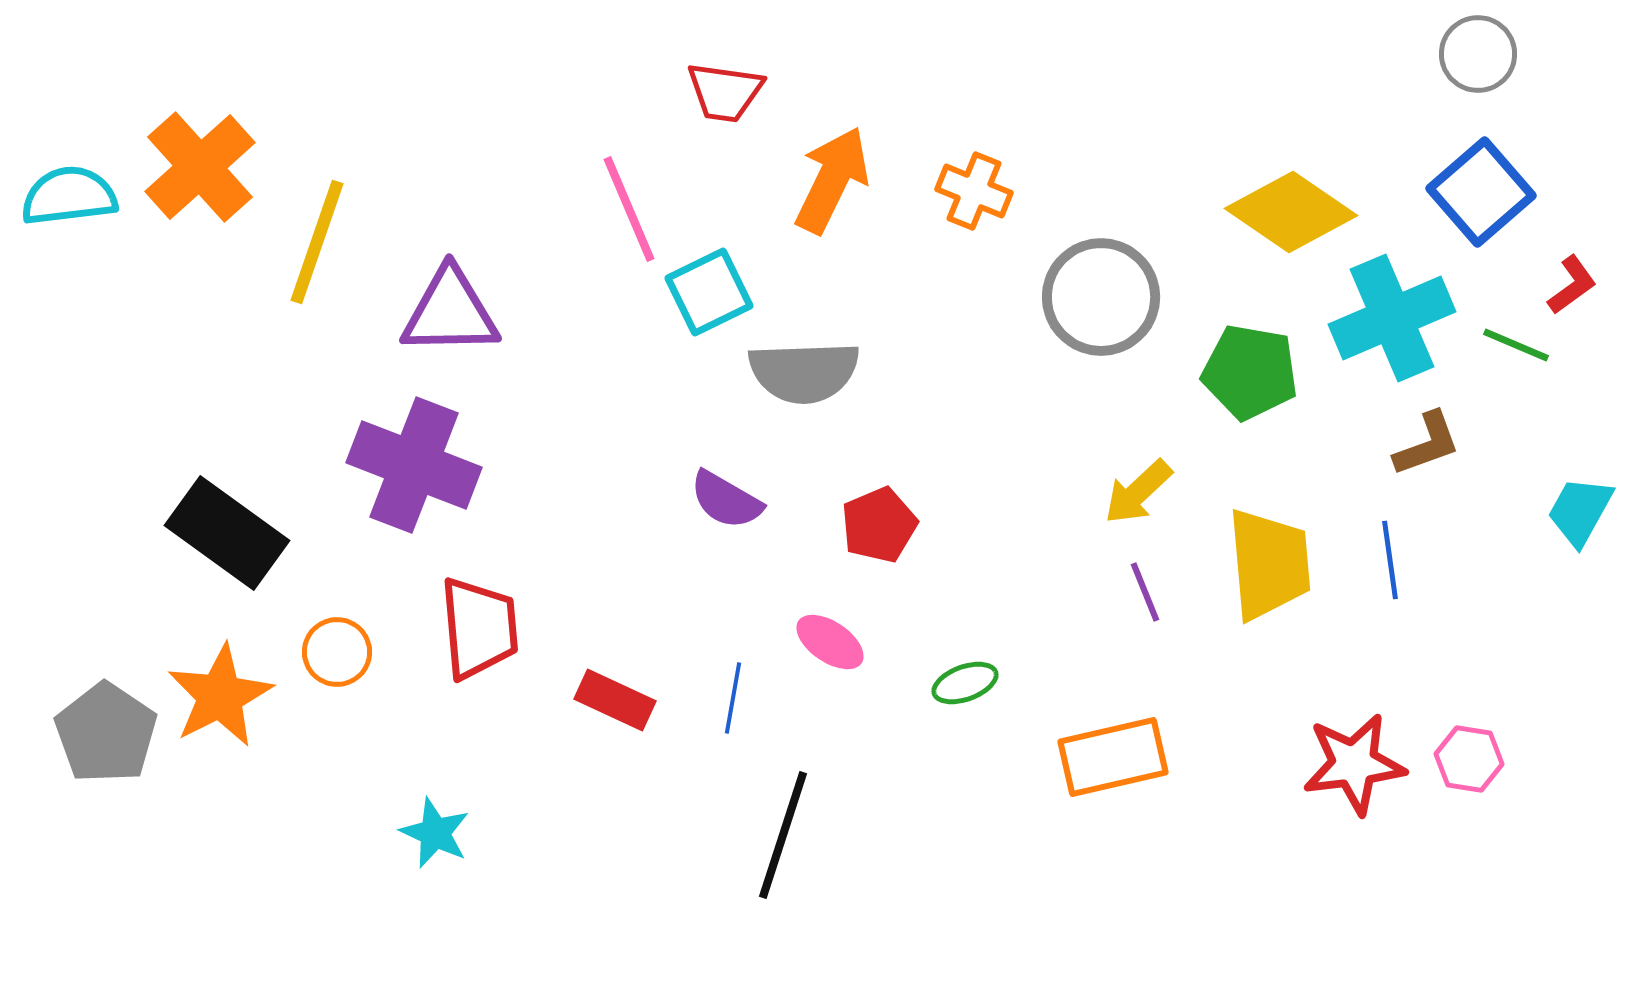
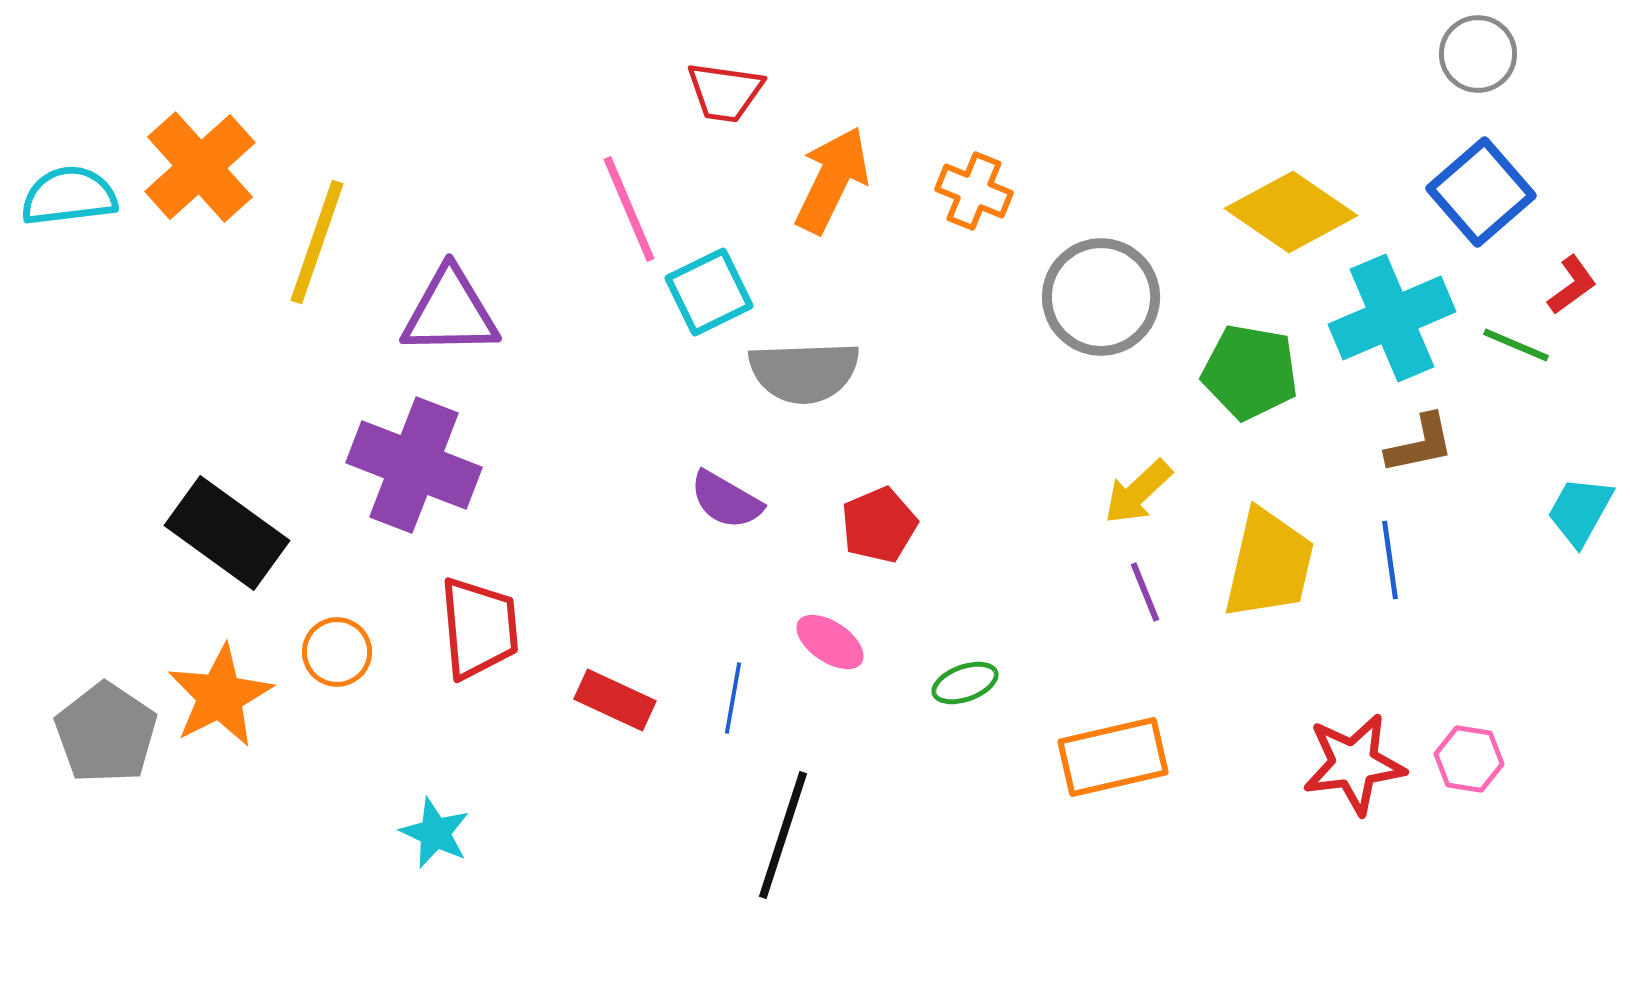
brown L-shape at (1427, 444): moved 7 px left; rotated 8 degrees clockwise
yellow trapezoid at (1269, 564): rotated 18 degrees clockwise
